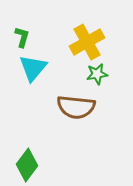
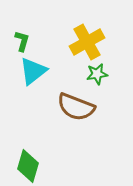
green L-shape: moved 4 px down
cyan triangle: moved 3 px down; rotated 12 degrees clockwise
brown semicircle: rotated 15 degrees clockwise
green diamond: moved 1 px right, 1 px down; rotated 20 degrees counterclockwise
